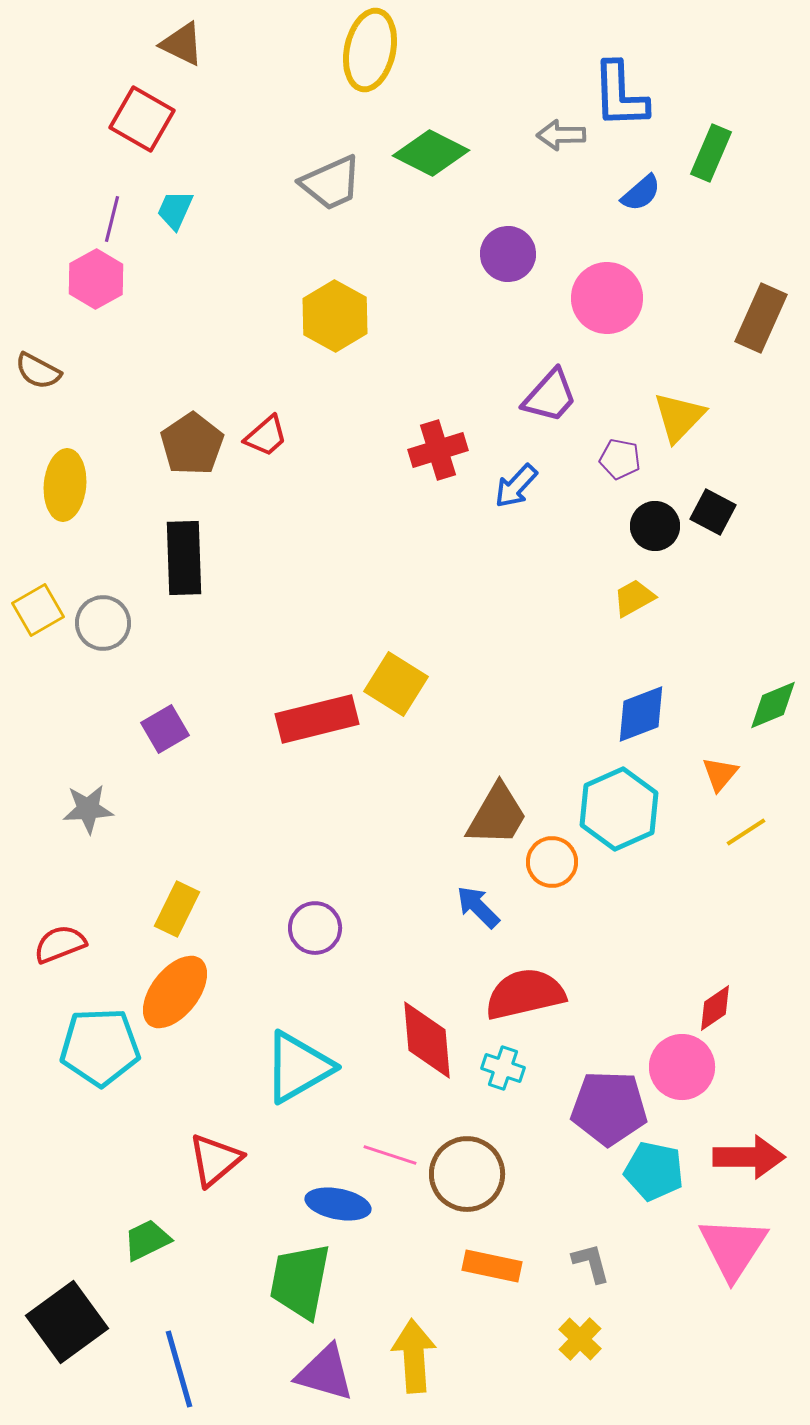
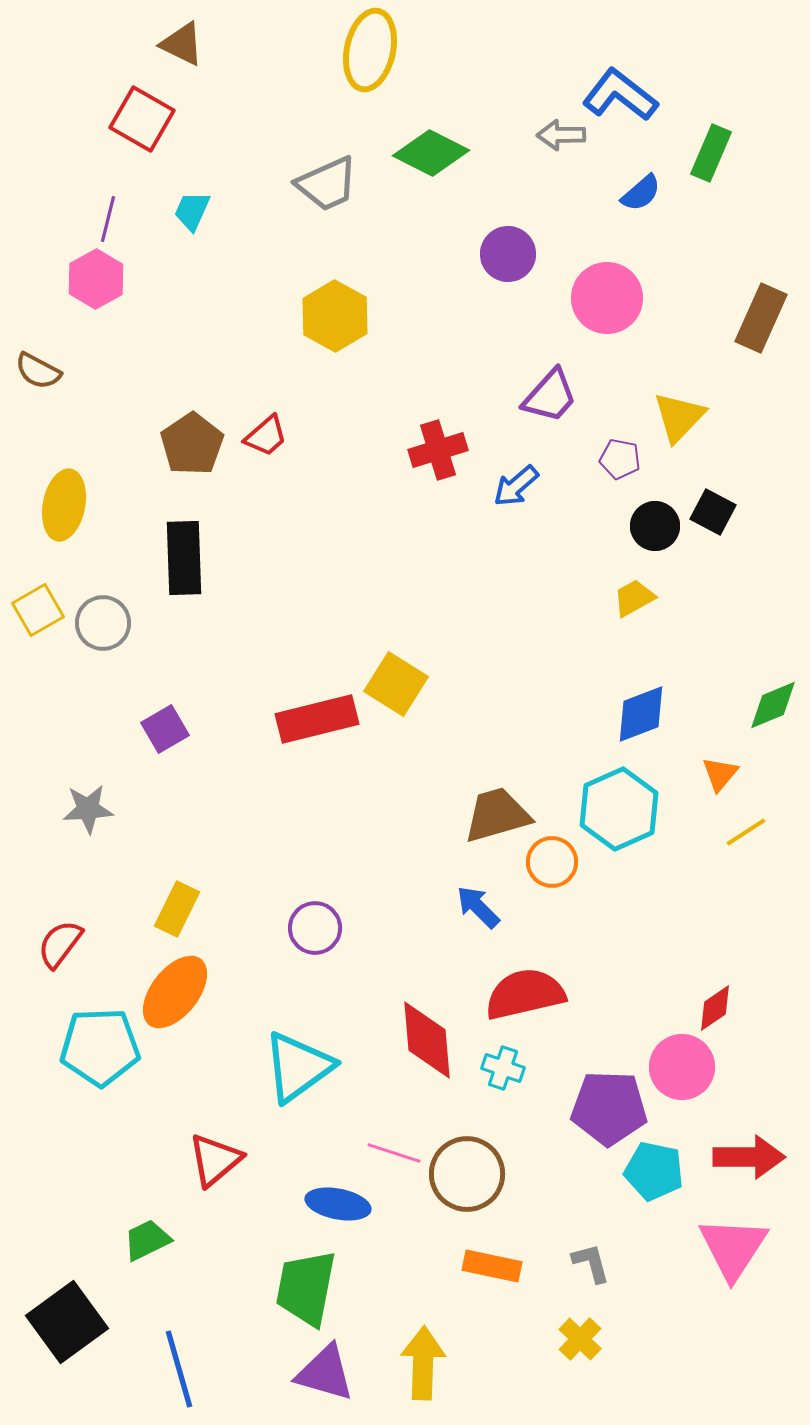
blue L-shape at (620, 95): rotated 130 degrees clockwise
gray trapezoid at (331, 183): moved 4 px left, 1 px down
cyan trapezoid at (175, 210): moved 17 px right, 1 px down
purple line at (112, 219): moved 4 px left
yellow ellipse at (65, 485): moved 1 px left, 20 px down; rotated 6 degrees clockwise
blue arrow at (516, 486): rotated 6 degrees clockwise
brown trapezoid at (497, 815): rotated 136 degrees counterclockwise
red semicircle at (60, 944): rotated 32 degrees counterclockwise
cyan triangle at (298, 1067): rotated 6 degrees counterclockwise
pink line at (390, 1155): moved 4 px right, 2 px up
green trapezoid at (300, 1281): moved 6 px right, 7 px down
yellow arrow at (414, 1356): moved 9 px right, 7 px down; rotated 6 degrees clockwise
